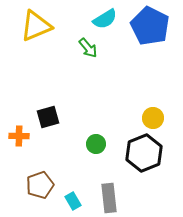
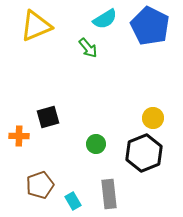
gray rectangle: moved 4 px up
